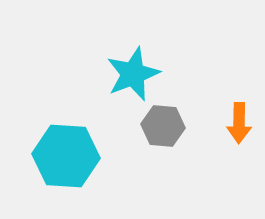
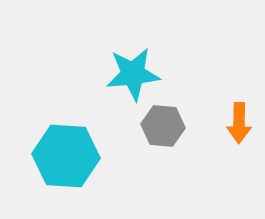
cyan star: rotated 16 degrees clockwise
